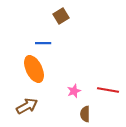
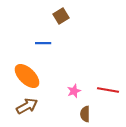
orange ellipse: moved 7 px left, 7 px down; rotated 20 degrees counterclockwise
